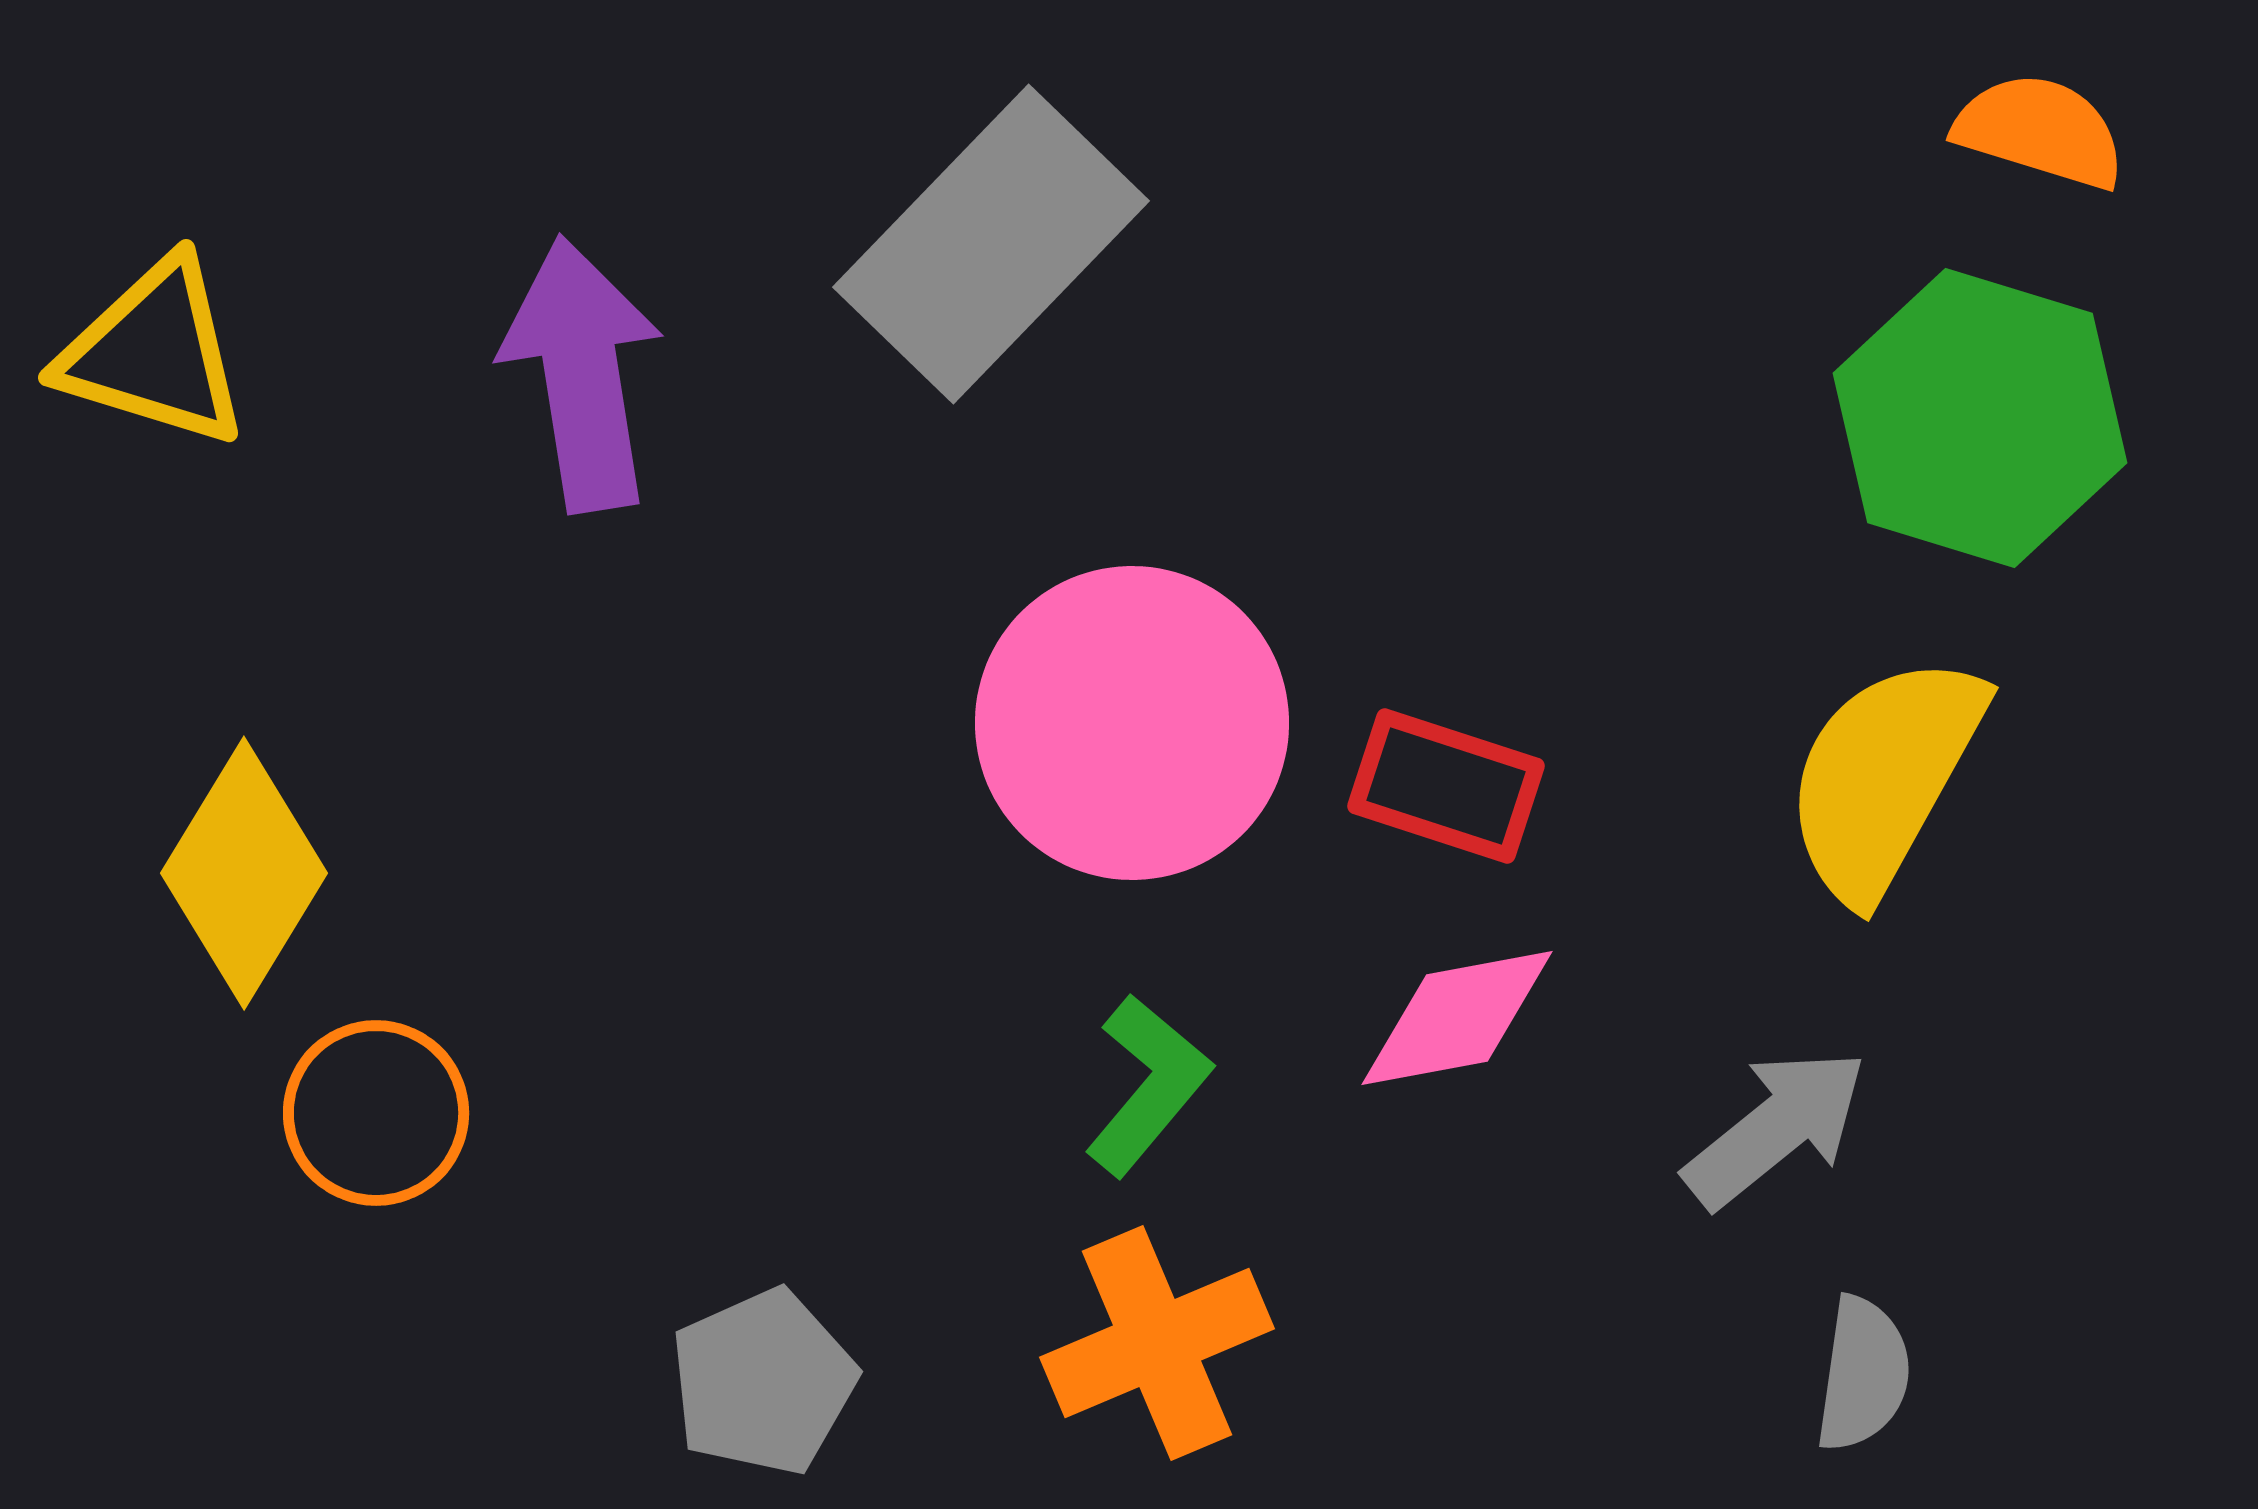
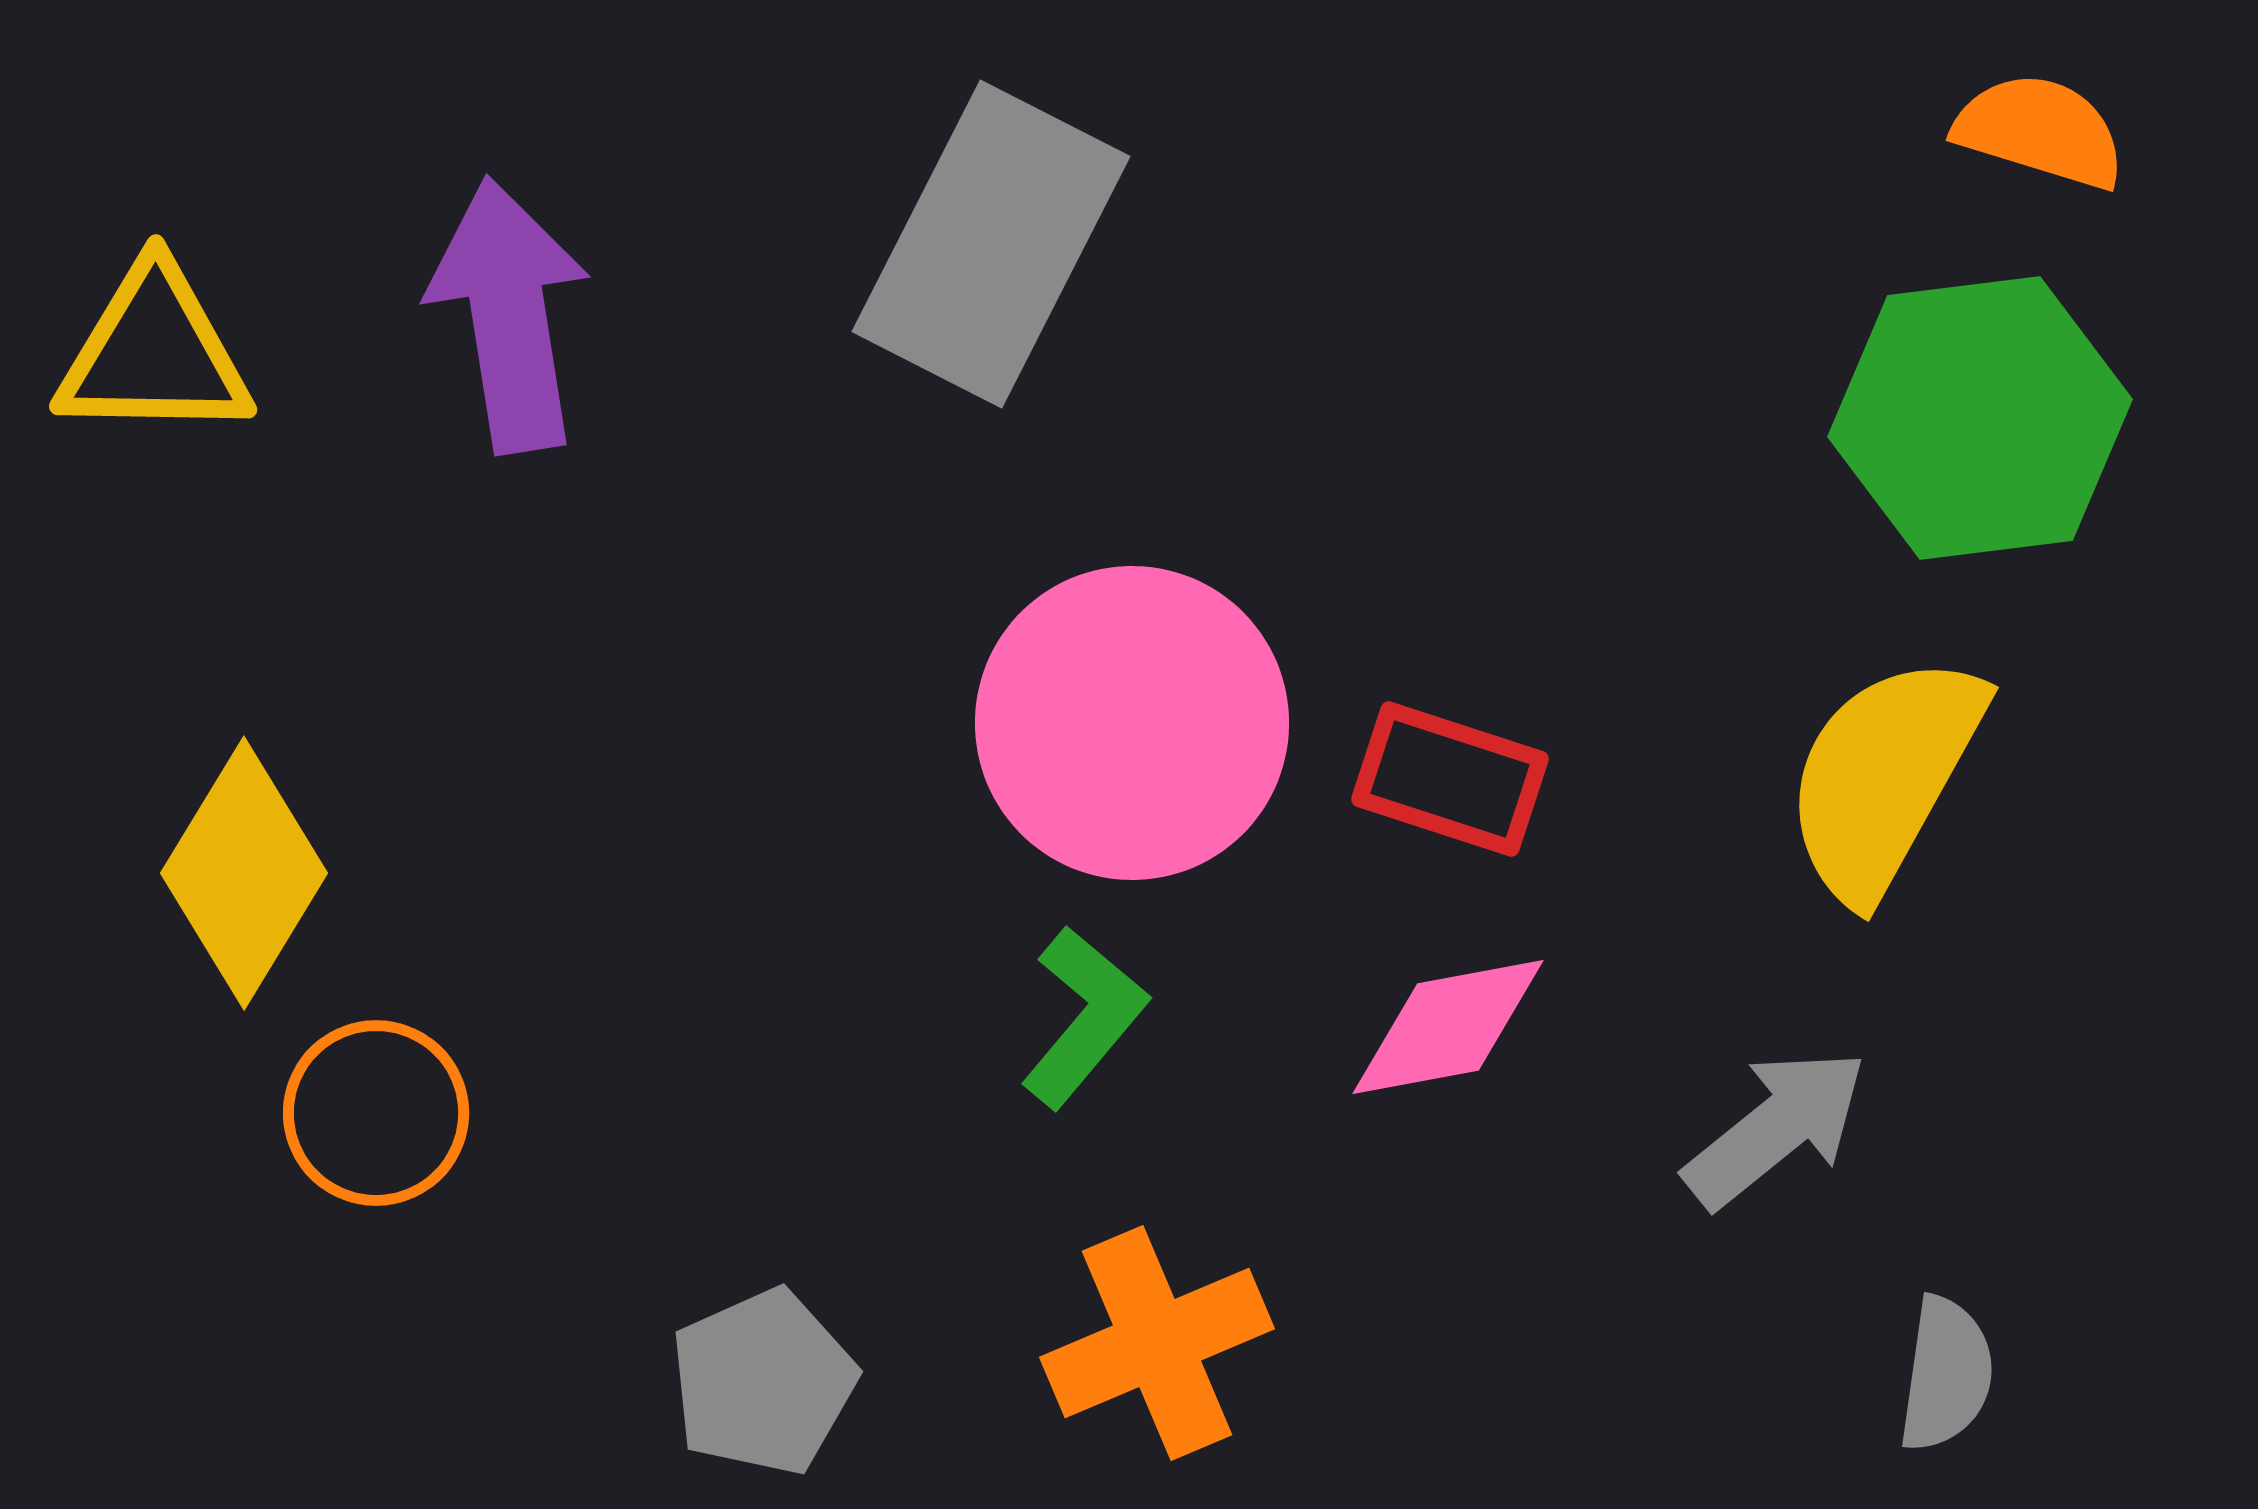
gray rectangle: rotated 17 degrees counterclockwise
yellow triangle: rotated 16 degrees counterclockwise
purple arrow: moved 73 px left, 59 px up
green hexagon: rotated 24 degrees counterclockwise
red rectangle: moved 4 px right, 7 px up
pink diamond: moved 9 px left, 9 px down
green L-shape: moved 64 px left, 68 px up
gray semicircle: moved 83 px right
